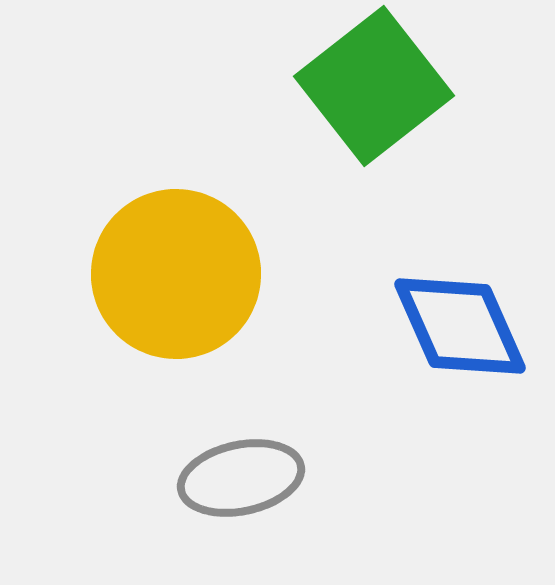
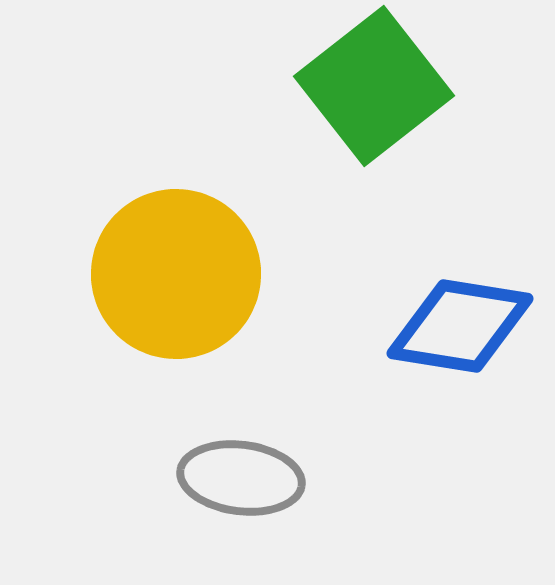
blue diamond: rotated 57 degrees counterclockwise
gray ellipse: rotated 19 degrees clockwise
